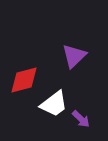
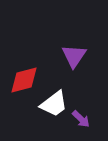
purple triangle: rotated 12 degrees counterclockwise
